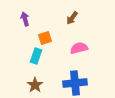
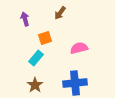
brown arrow: moved 12 px left, 5 px up
cyan rectangle: moved 2 px down; rotated 21 degrees clockwise
